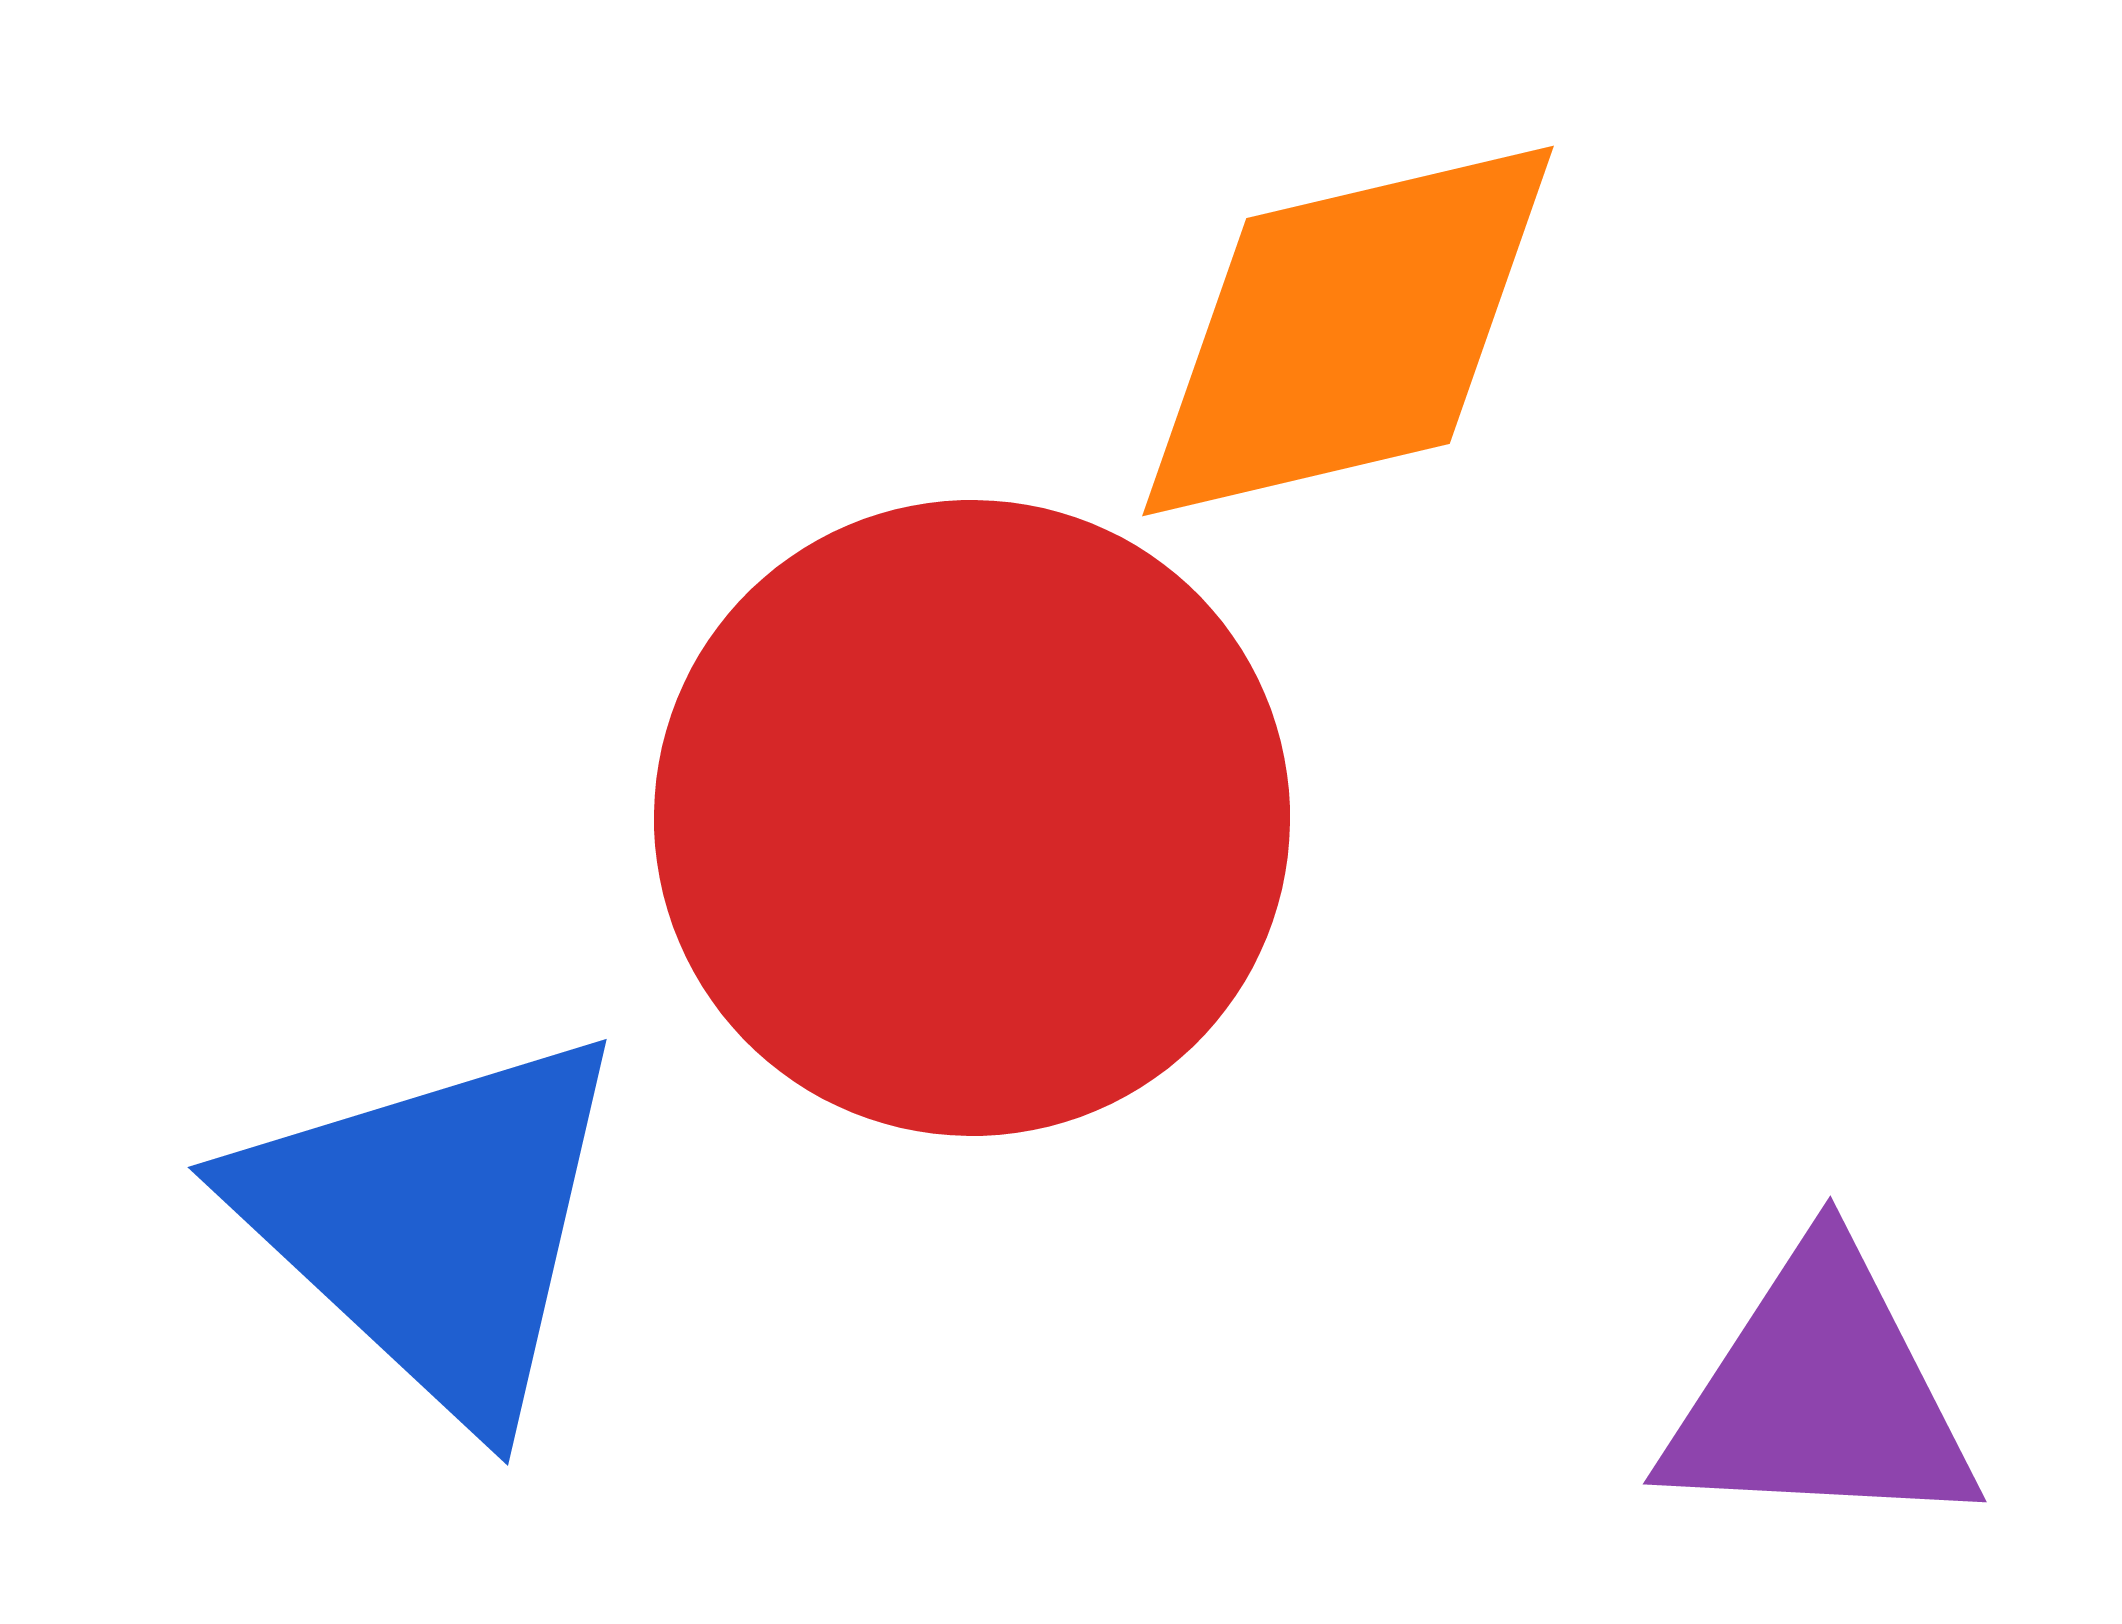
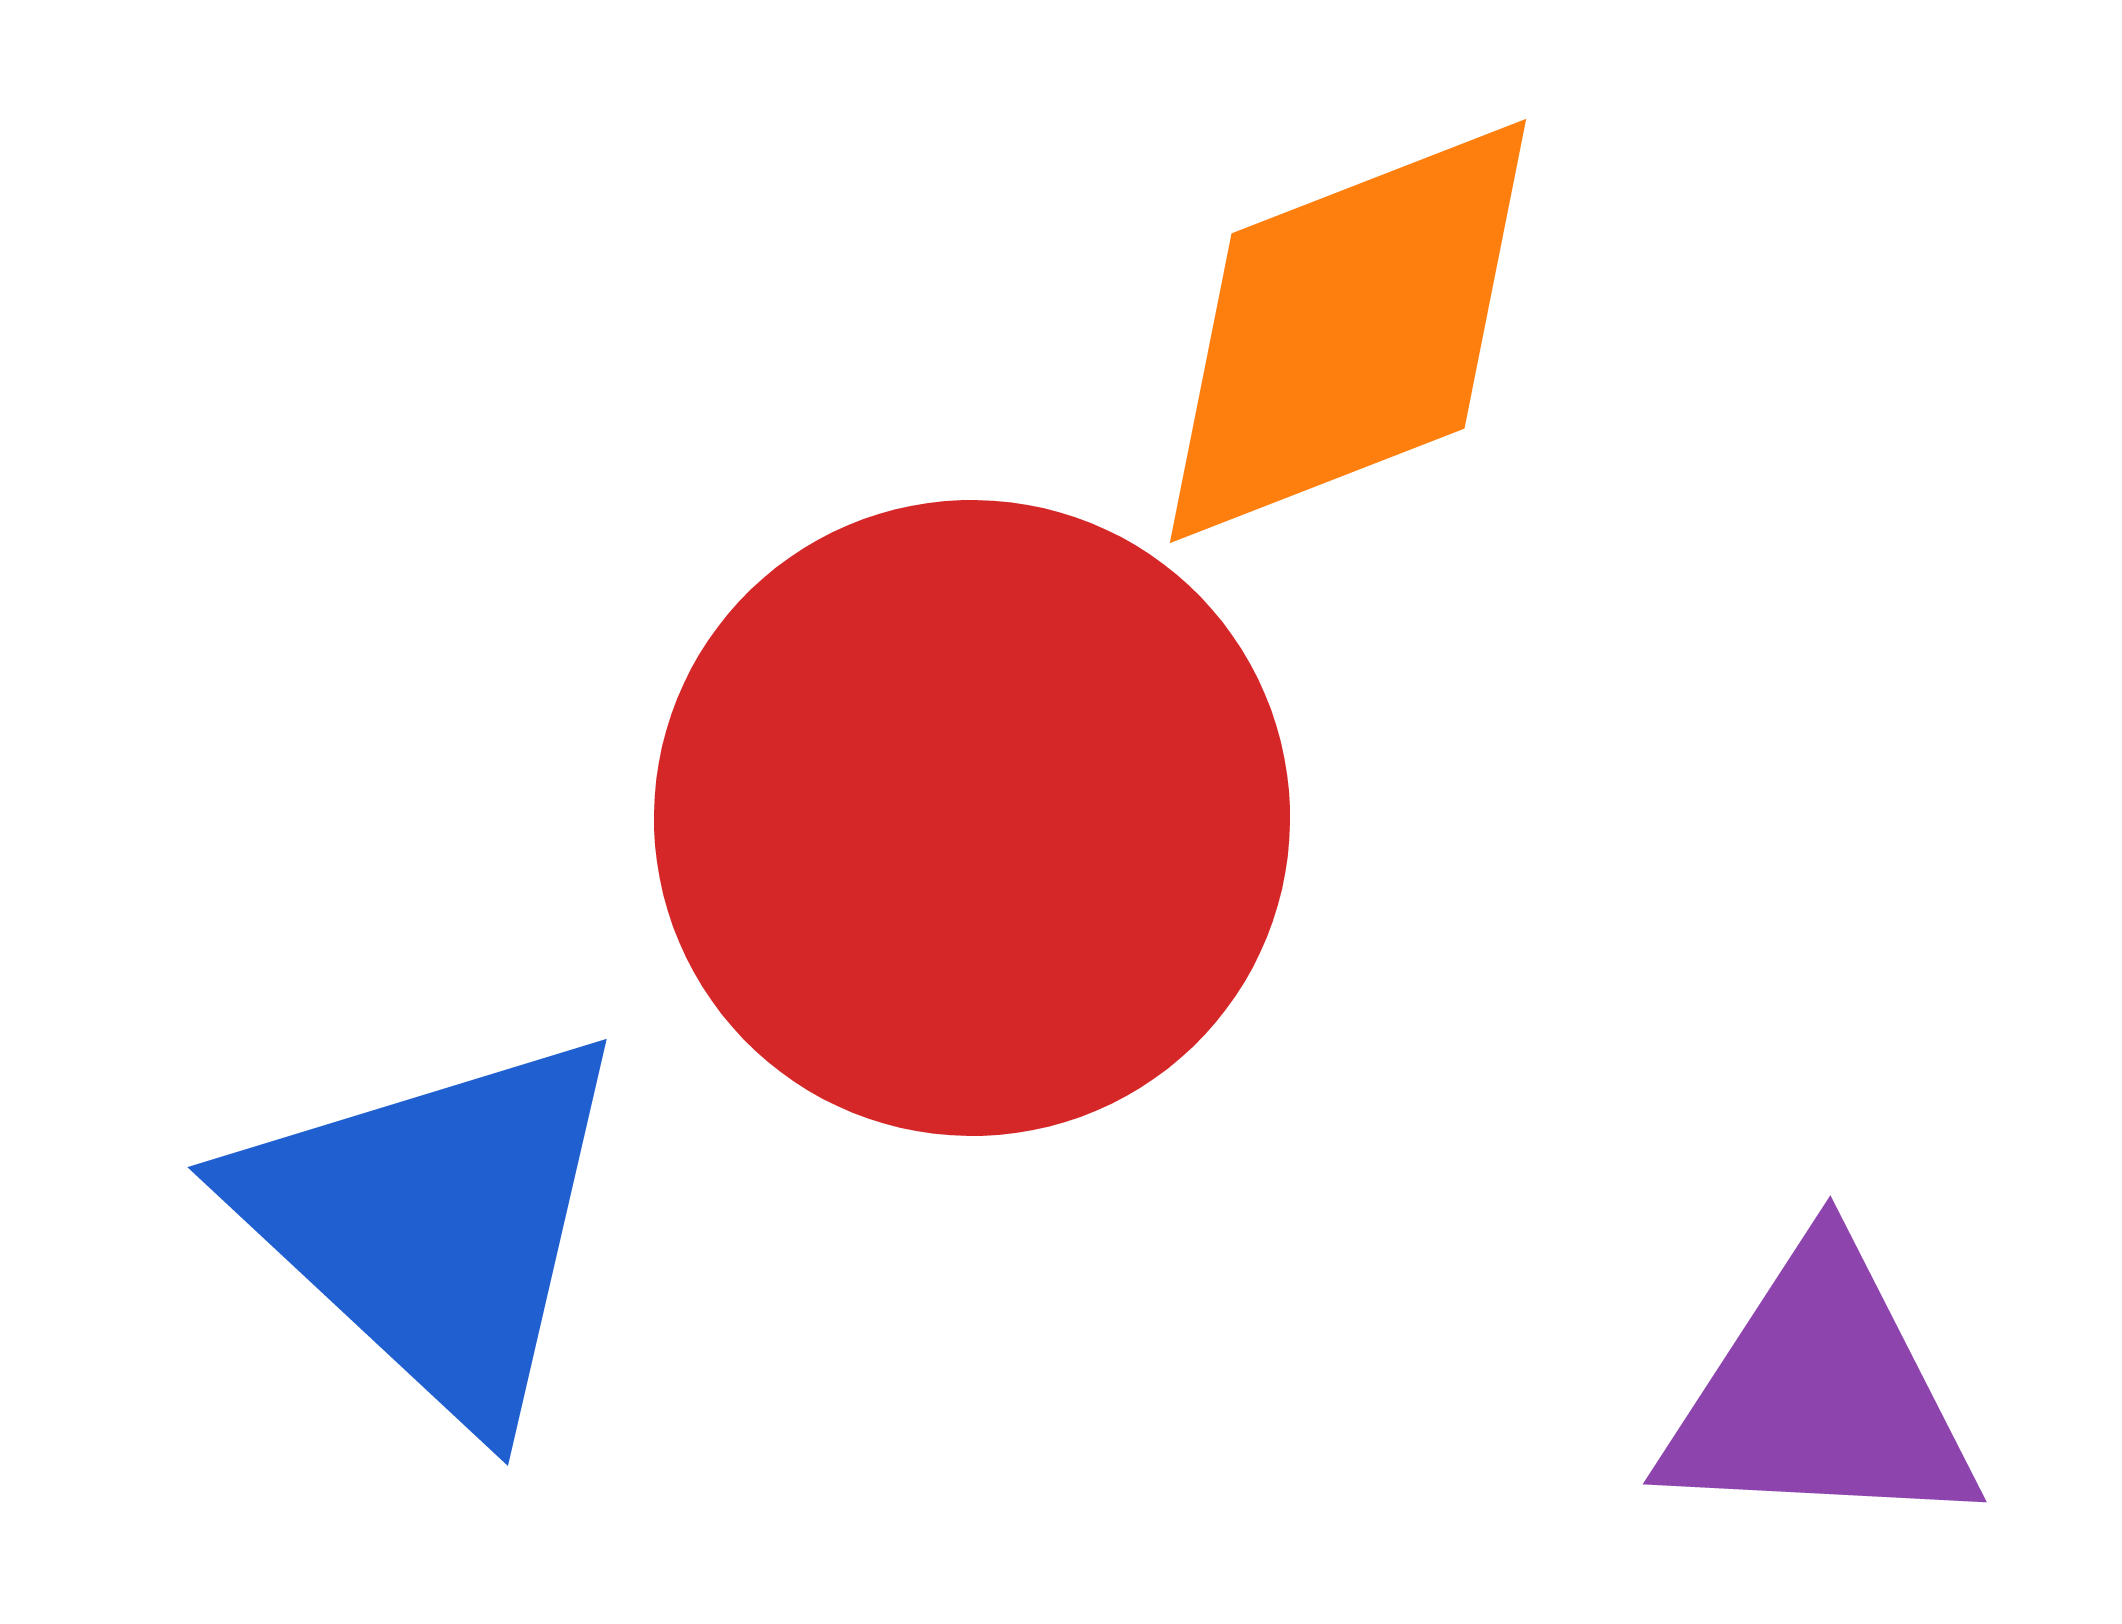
orange diamond: rotated 8 degrees counterclockwise
